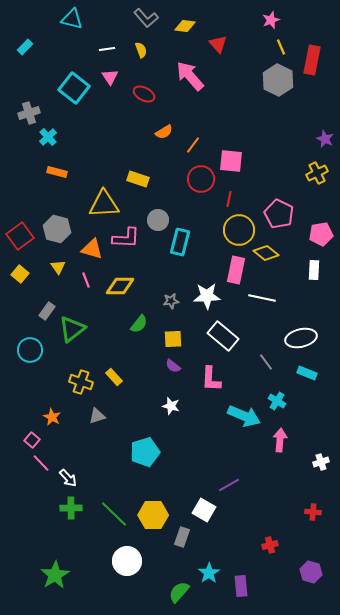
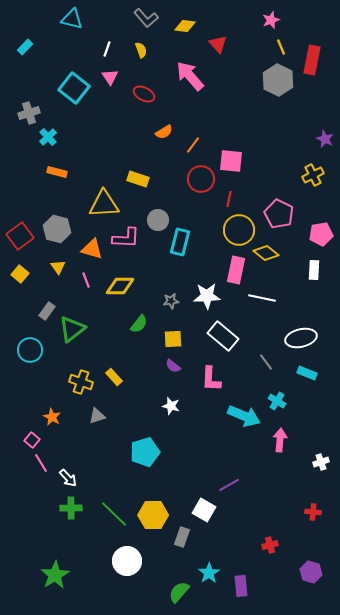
white line at (107, 49): rotated 63 degrees counterclockwise
yellow cross at (317, 173): moved 4 px left, 2 px down
pink line at (41, 463): rotated 12 degrees clockwise
